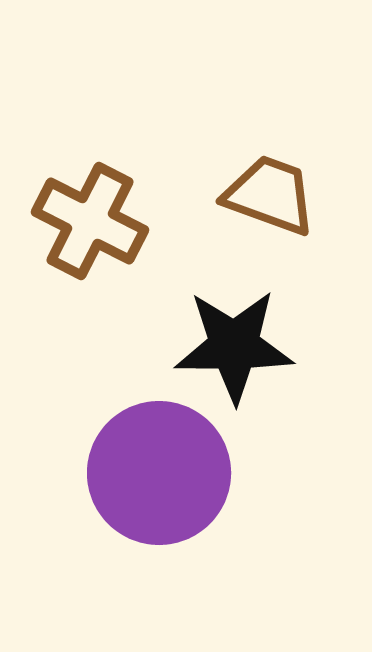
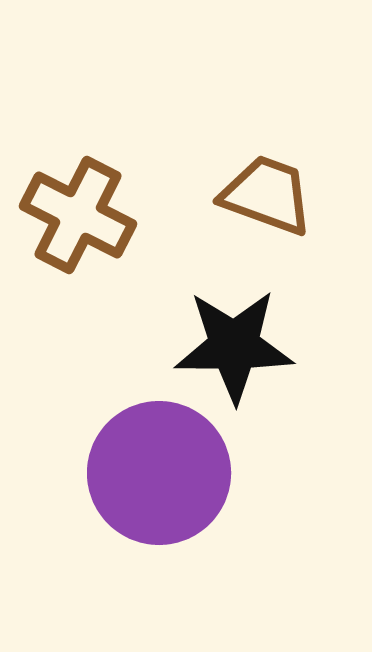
brown trapezoid: moved 3 px left
brown cross: moved 12 px left, 6 px up
